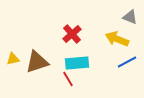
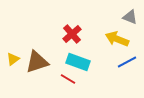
yellow triangle: rotated 24 degrees counterclockwise
cyan rectangle: moved 1 px right, 1 px up; rotated 25 degrees clockwise
red line: rotated 28 degrees counterclockwise
